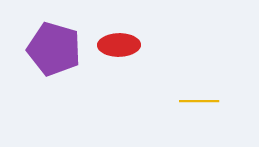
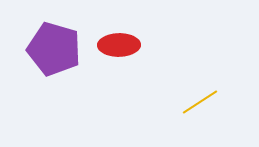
yellow line: moved 1 px right, 1 px down; rotated 33 degrees counterclockwise
